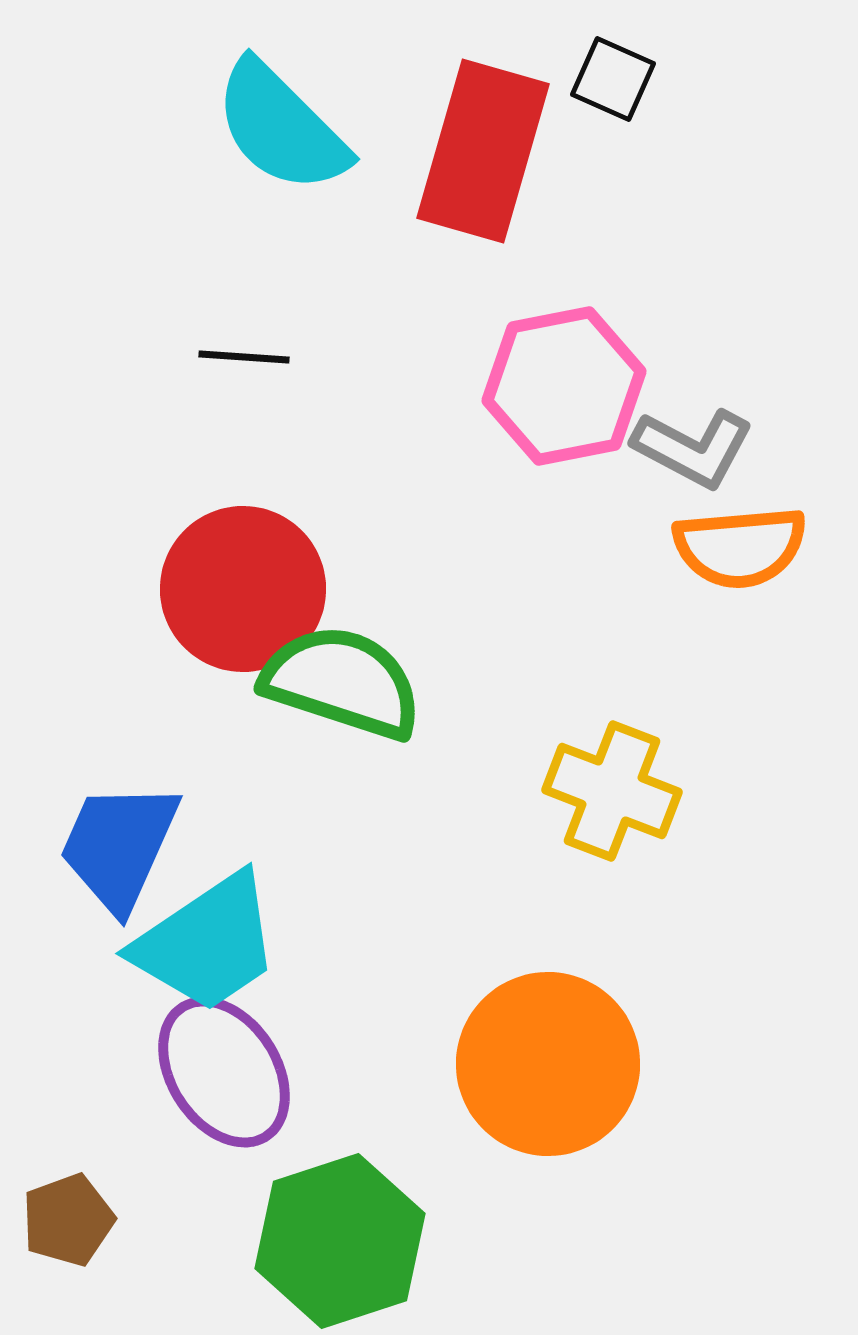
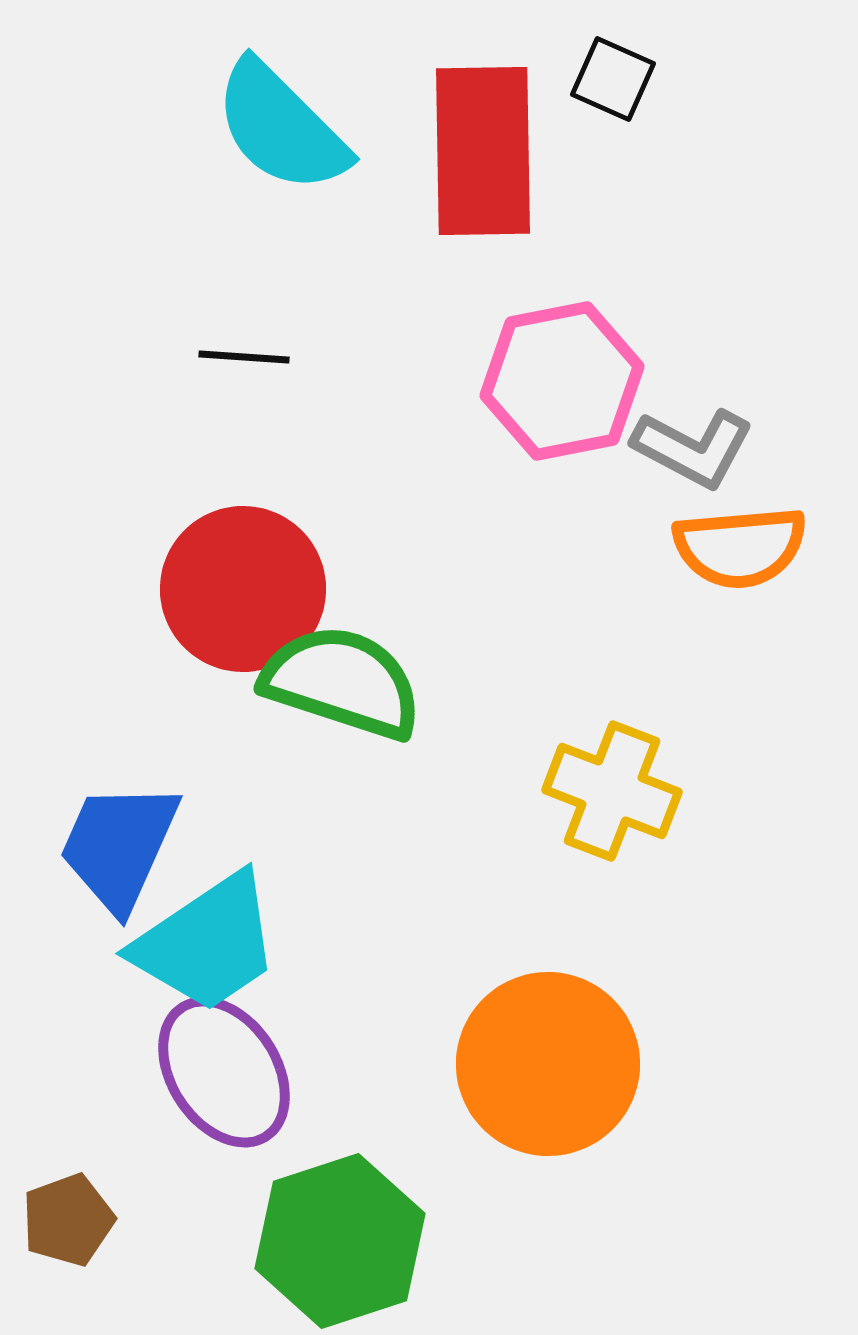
red rectangle: rotated 17 degrees counterclockwise
pink hexagon: moved 2 px left, 5 px up
